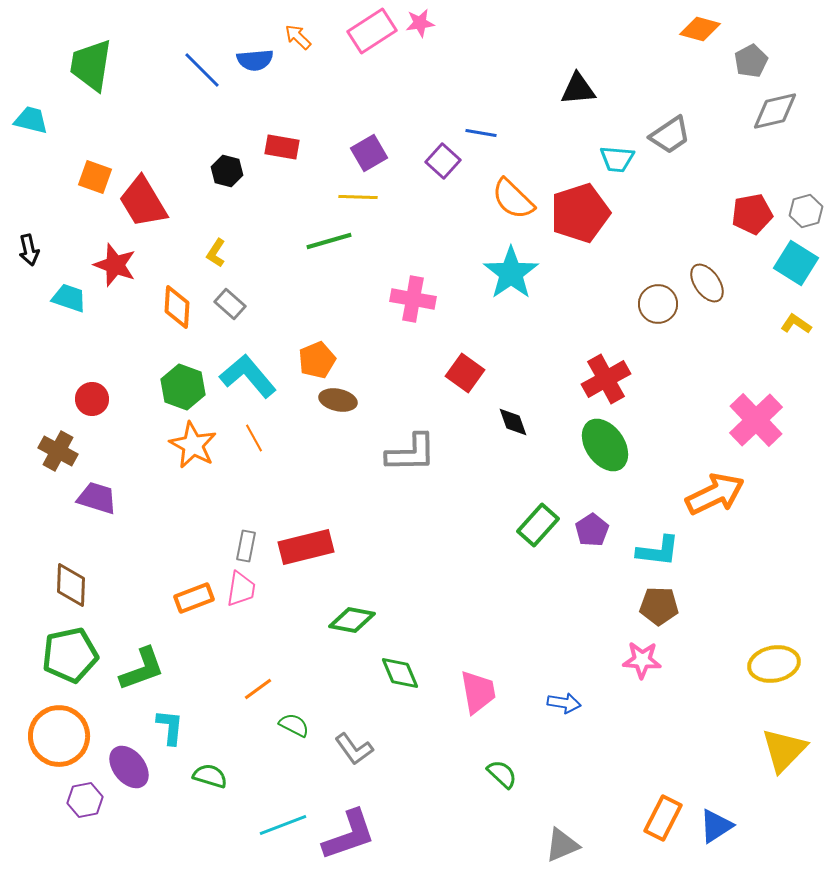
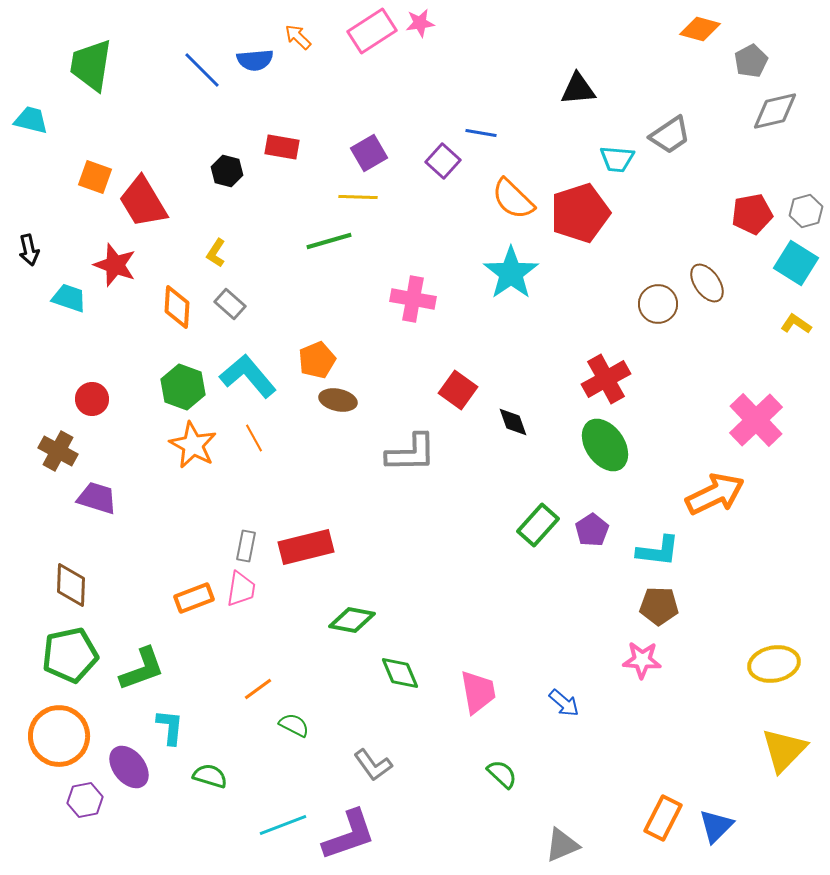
red square at (465, 373): moved 7 px left, 17 px down
blue arrow at (564, 703): rotated 32 degrees clockwise
gray L-shape at (354, 749): moved 19 px right, 16 px down
blue triangle at (716, 826): rotated 12 degrees counterclockwise
